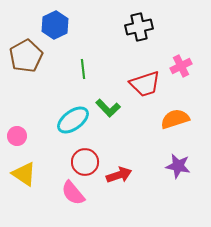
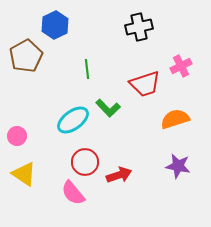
green line: moved 4 px right
